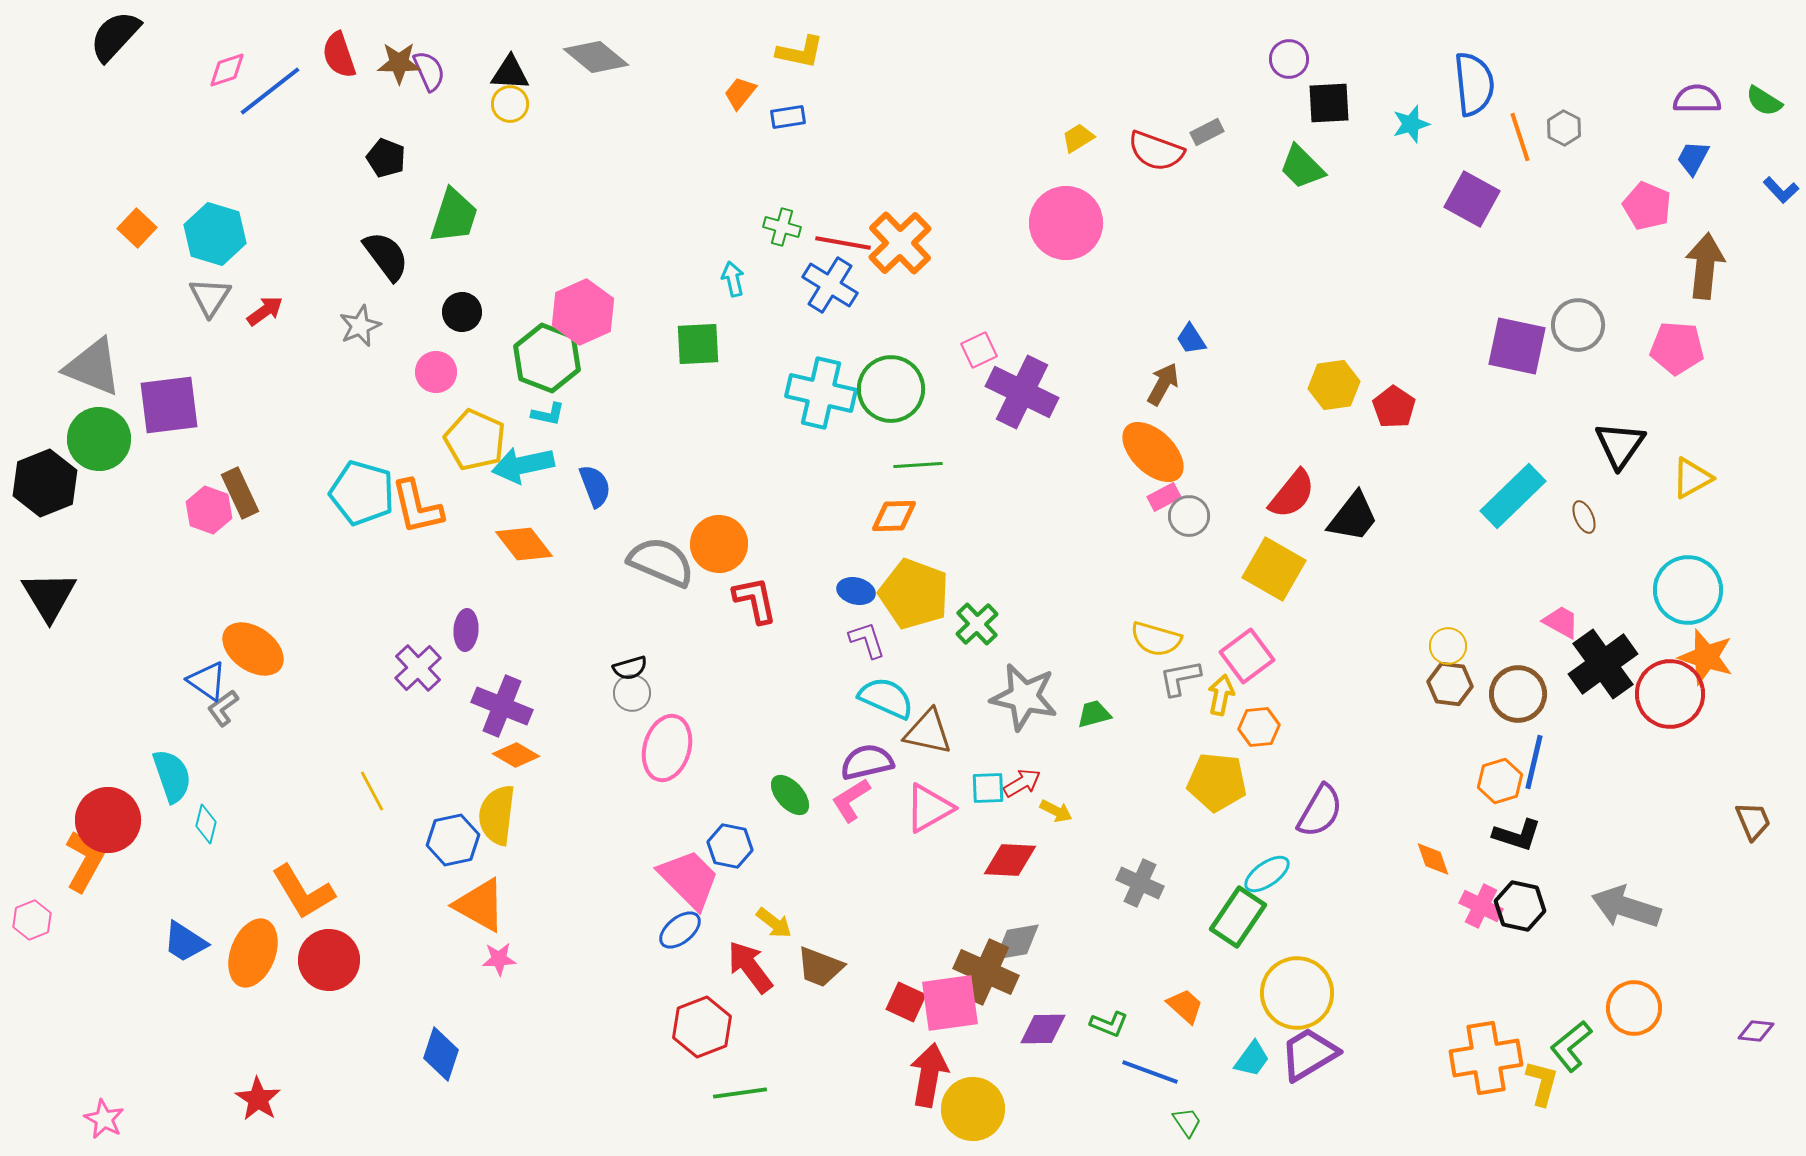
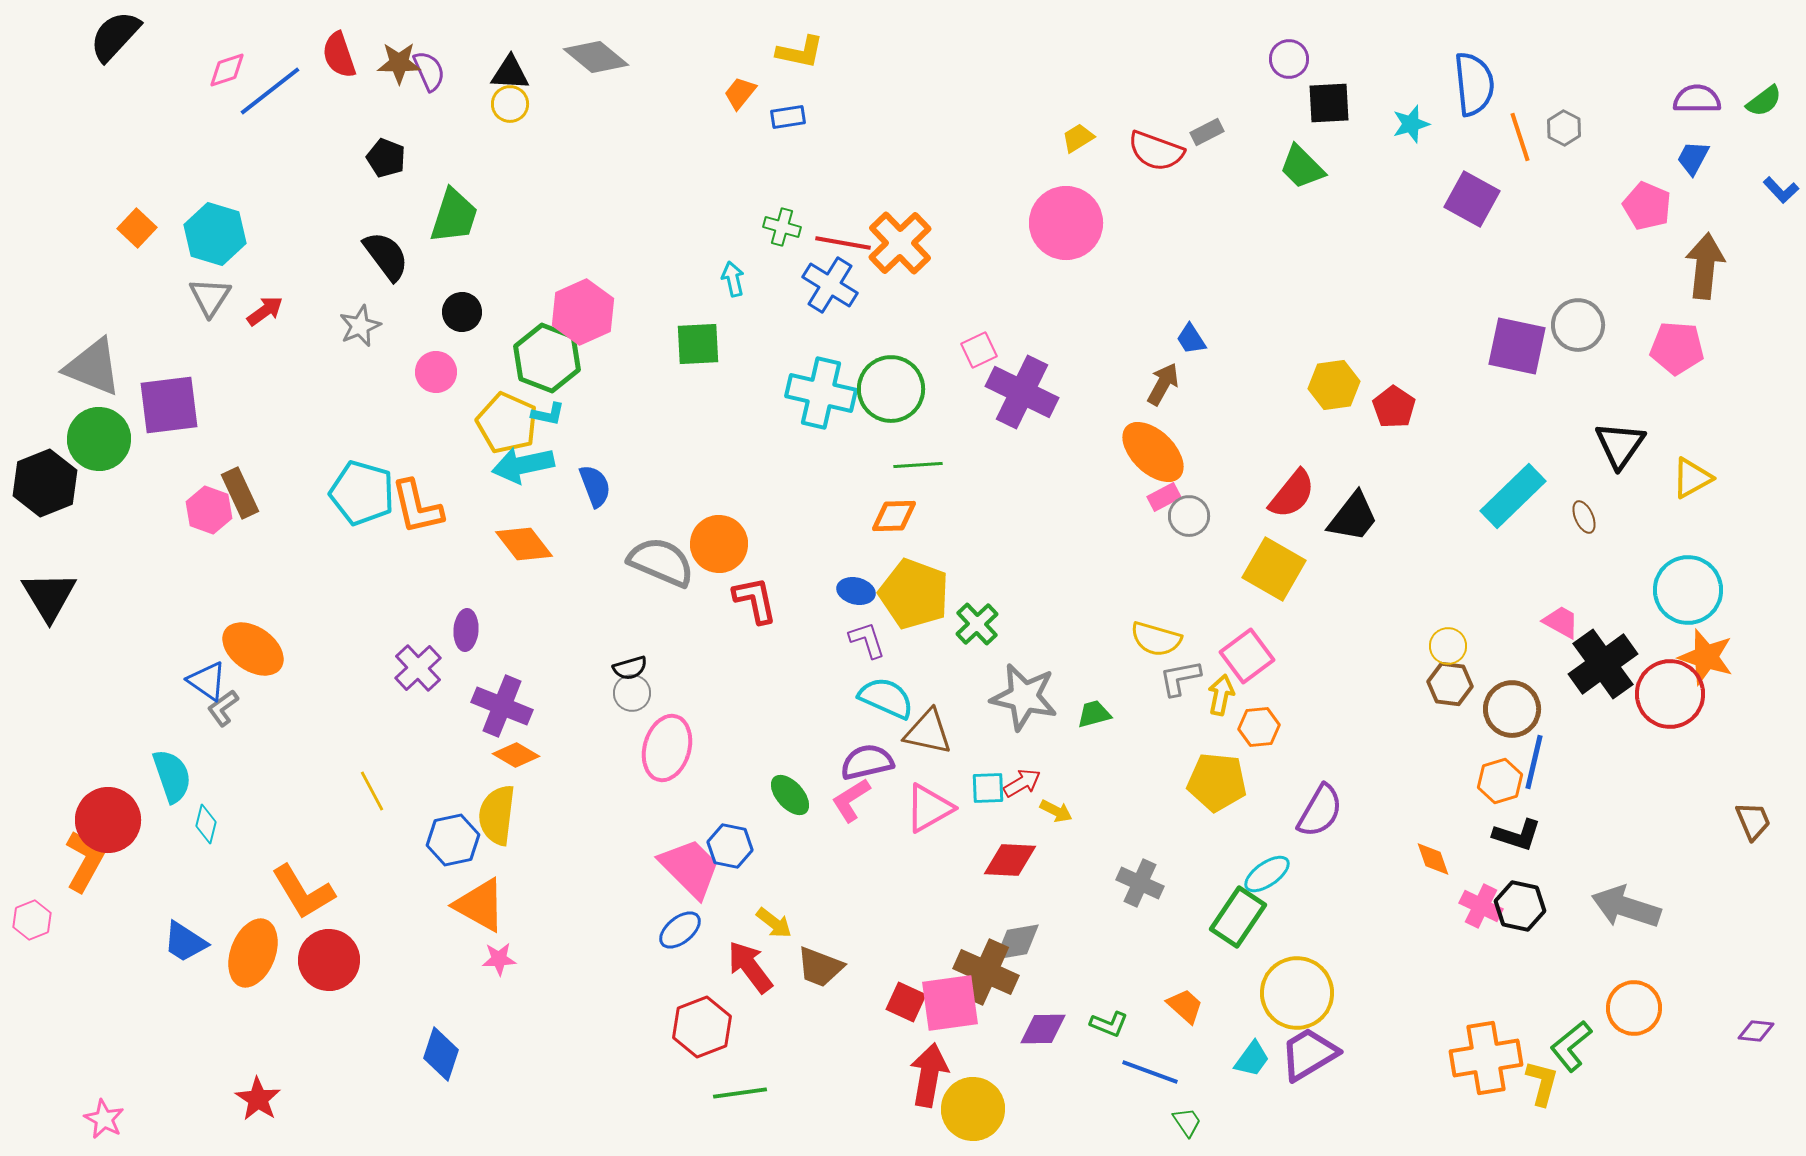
green semicircle at (1764, 101): rotated 69 degrees counterclockwise
yellow pentagon at (475, 440): moved 32 px right, 17 px up
brown circle at (1518, 694): moved 6 px left, 15 px down
pink trapezoid at (689, 879): moved 1 px right, 11 px up
